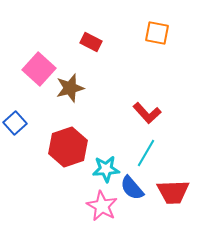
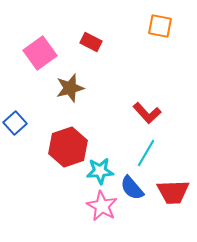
orange square: moved 3 px right, 7 px up
pink square: moved 1 px right, 16 px up; rotated 12 degrees clockwise
cyan star: moved 6 px left, 2 px down
